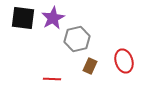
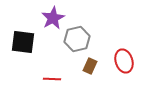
black square: moved 24 px down
